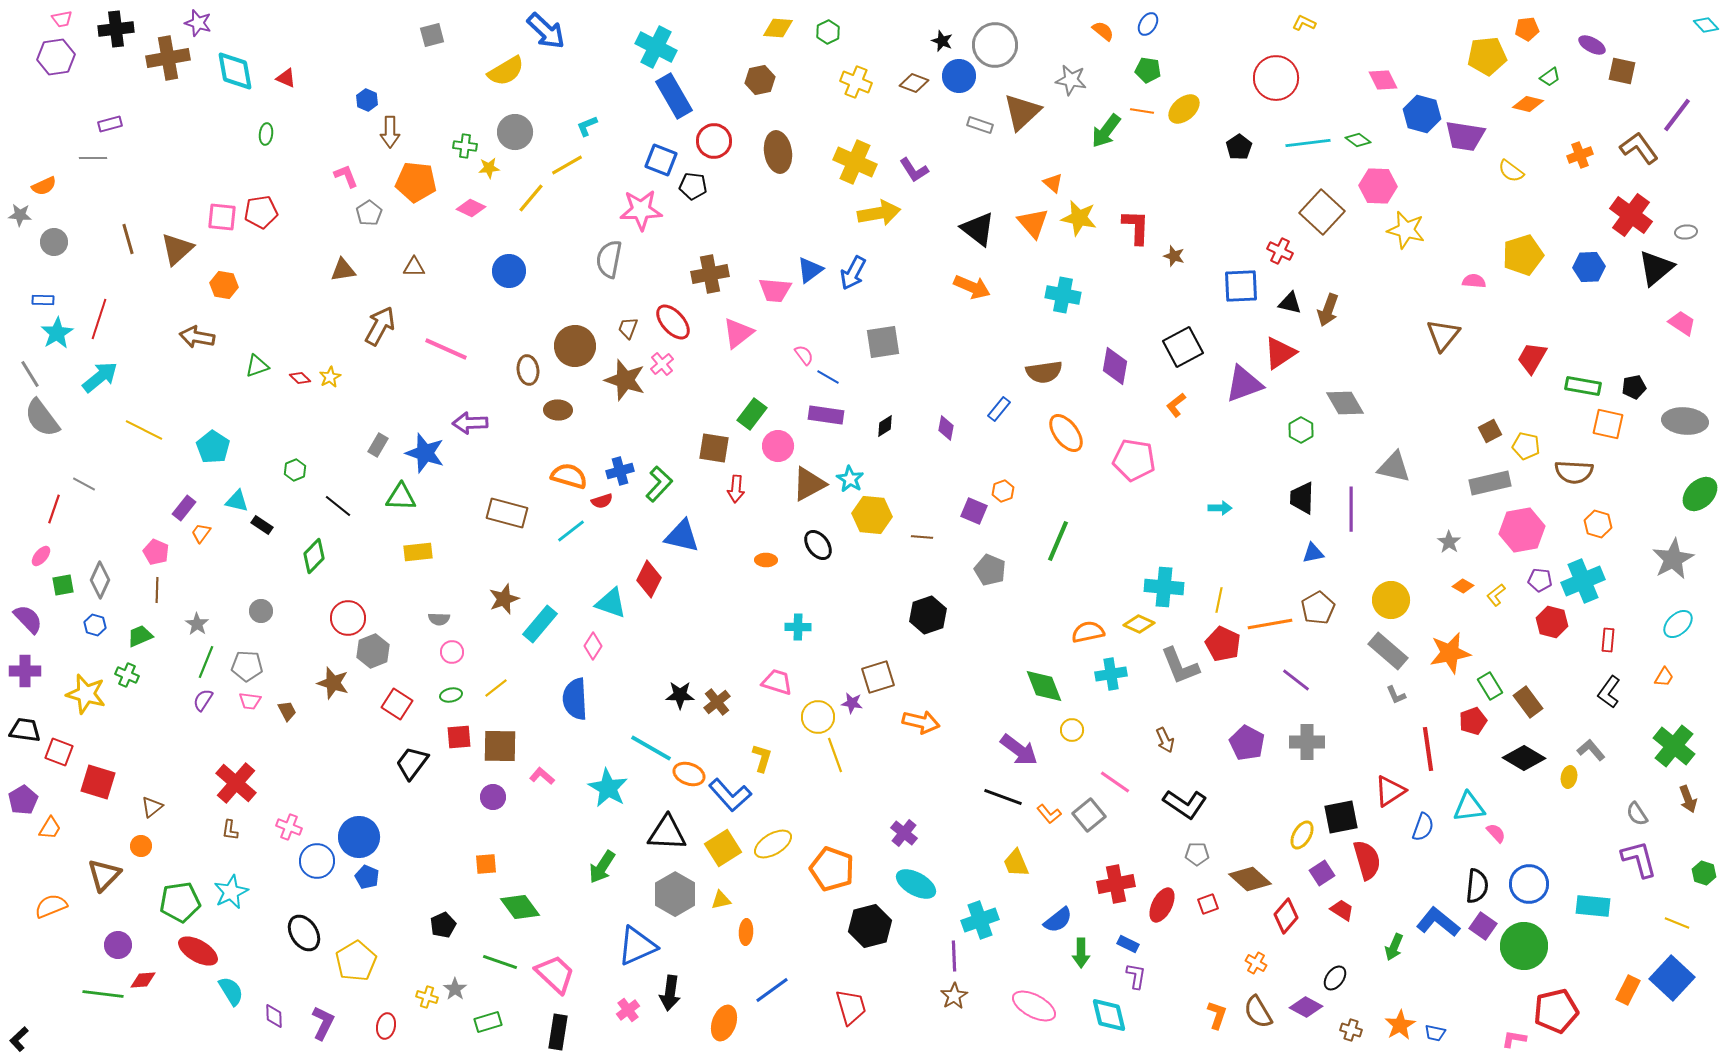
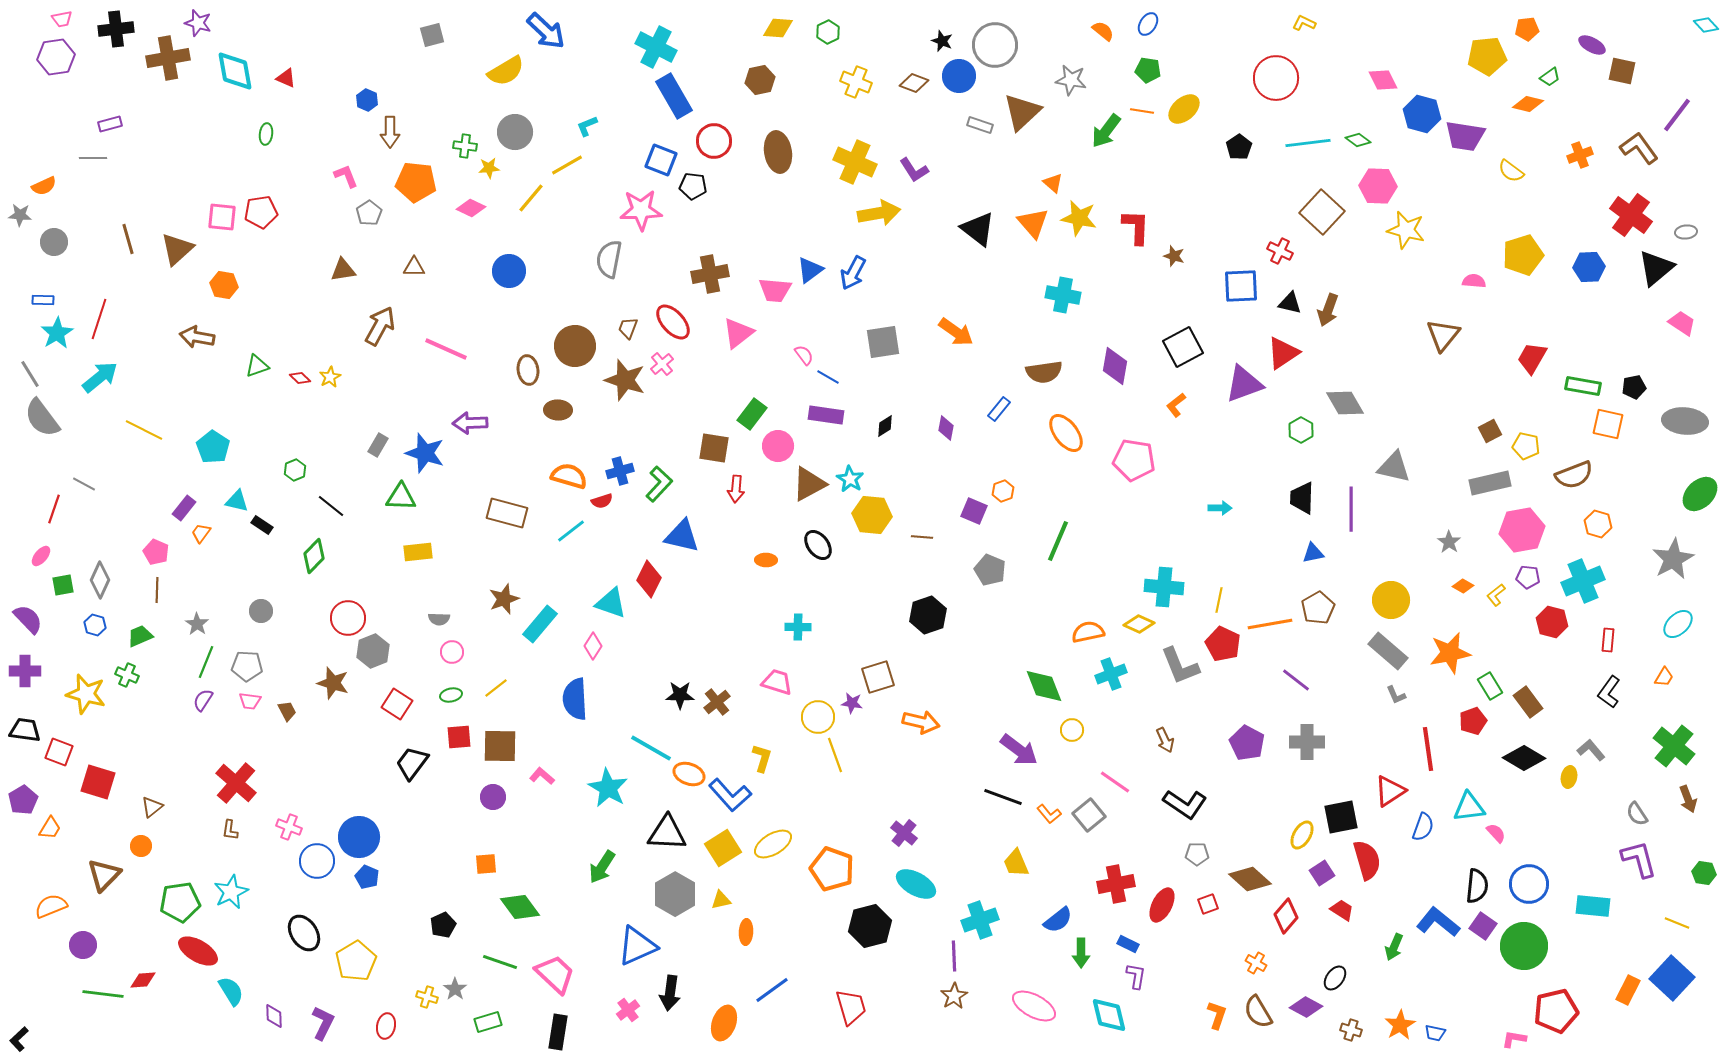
orange arrow at (972, 287): moved 16 px left, 45 px down; rotated 12 degrees clockwise
red triangle at (1280, 353): moved 3 px right
brown semicircle at (1574, 472): moved 3 px down; rotated 24 degrees counterclockwise
black line at (338, 506): moved 7 px left
purple pentagon at (1540, 580): moved 12 px left, 3 px up
cyan cross at (1111, 674): rotated 12 degrees counterclockwise
green hexagon at (1704, 873): rotated 10 degrees counterclockwise
purple circle at (118, 945): moved 35 px left
